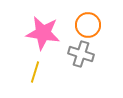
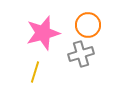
pink star: rotated 24 degrees counterclockwise
gray cross: rotated 35 degrees counterclockwise
